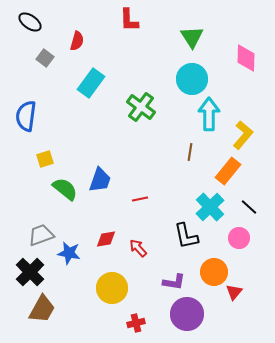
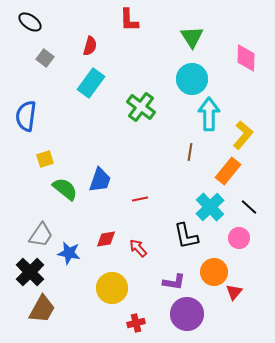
red semicircle: moved 13 px right, 5 px down
gray trapezoid: rotated 144 degrees clockwise
